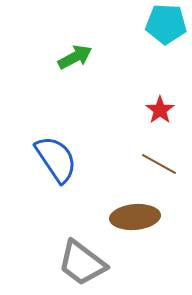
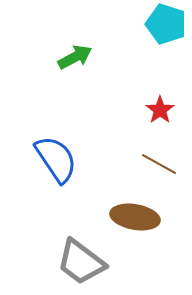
cyan pentagon: rotated 15 degrees clockwise
brown ellipse: rotated 15 degrees clockwise
gray trapezoid: moved 1 px left, 1 px up
